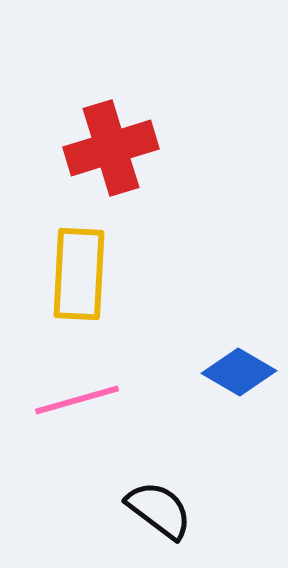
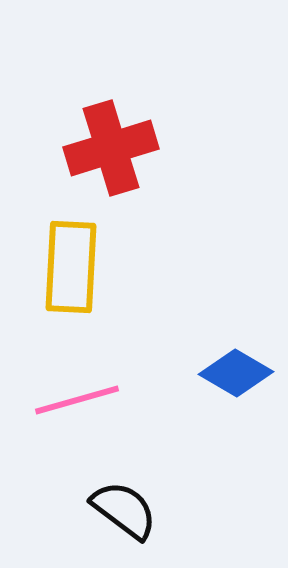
yellow rectangle: moved 8 px left, 7 px up
blue diamond: moved 3 px left, 1 px down
black semicircle: moved 35 px left
